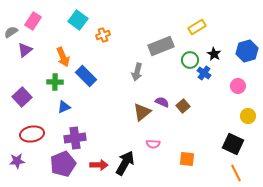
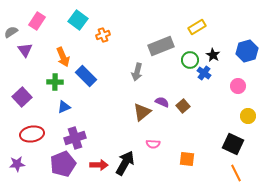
pink rectangle: moved 4 px right
purple triangle: rotated 28 degrees counterclockwise
black star: moved 1 px left, 1 px down
purple cross: rotated 10 degrees counterclockwise
purple star: moved 3 px down
